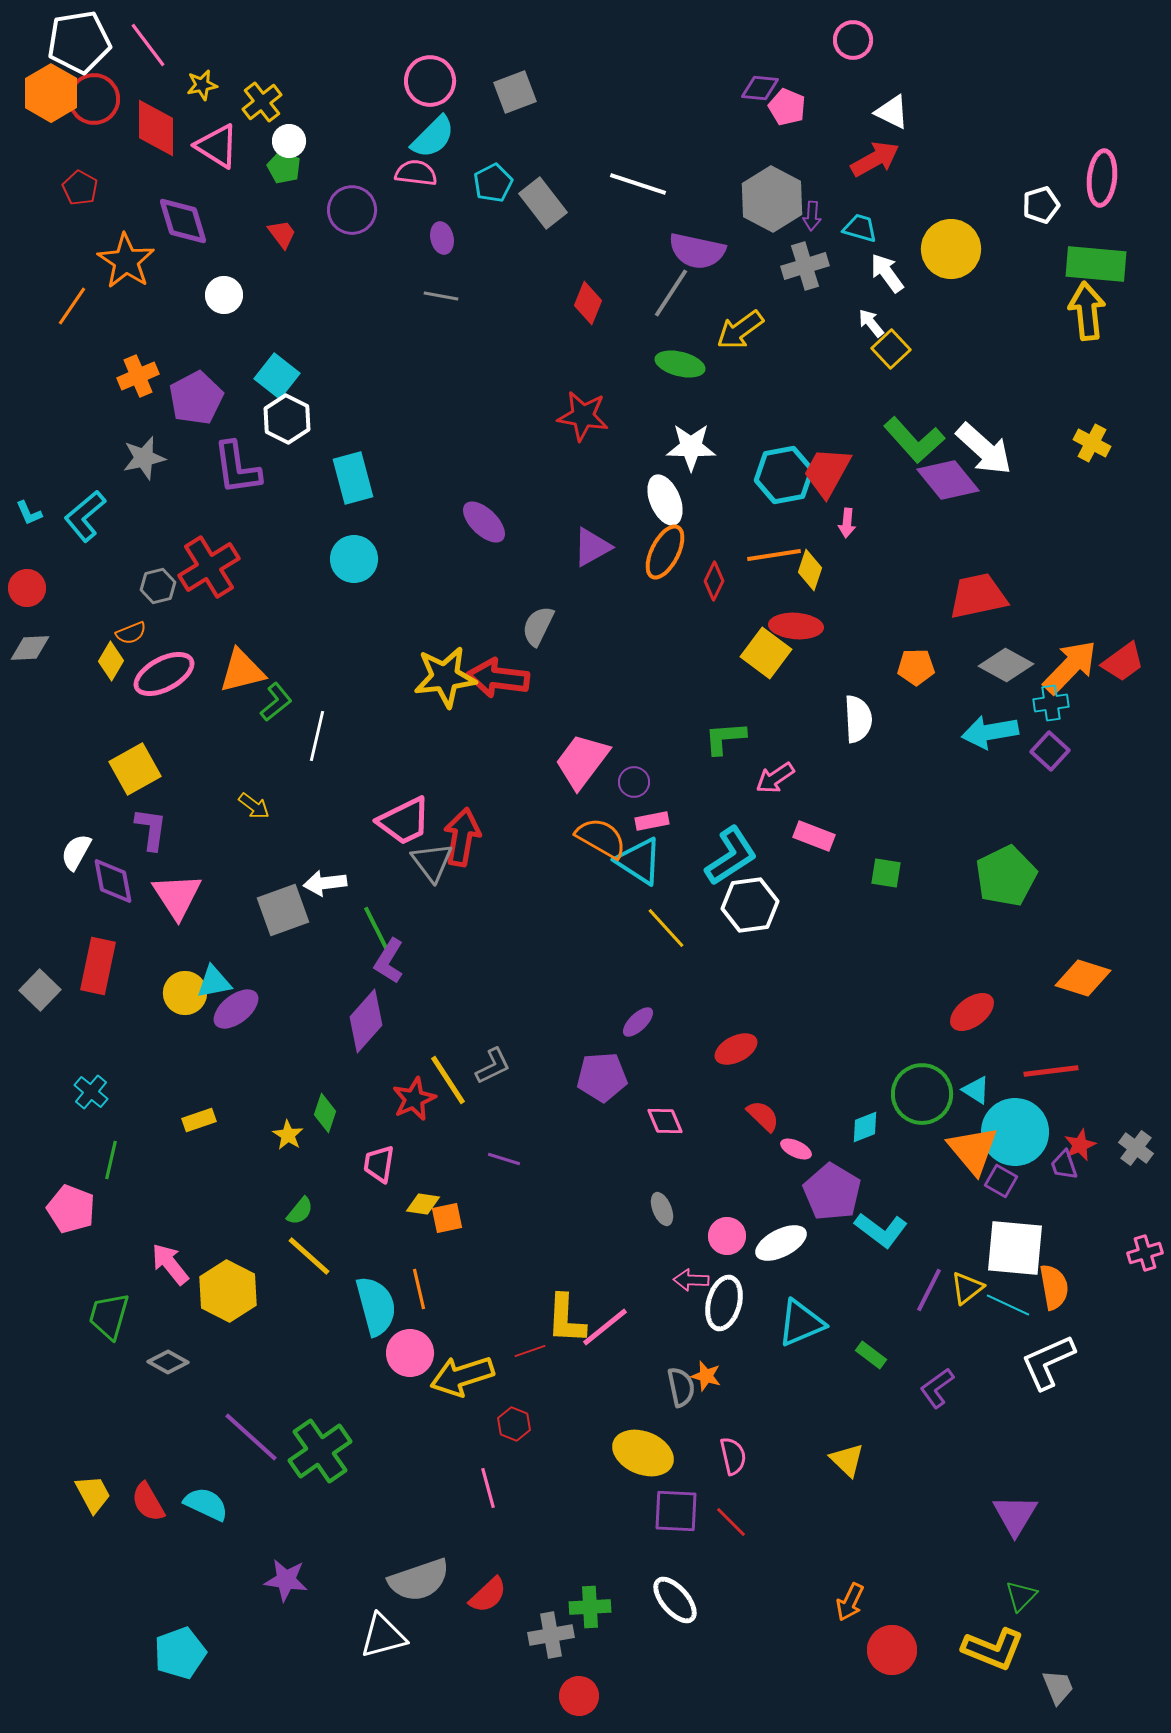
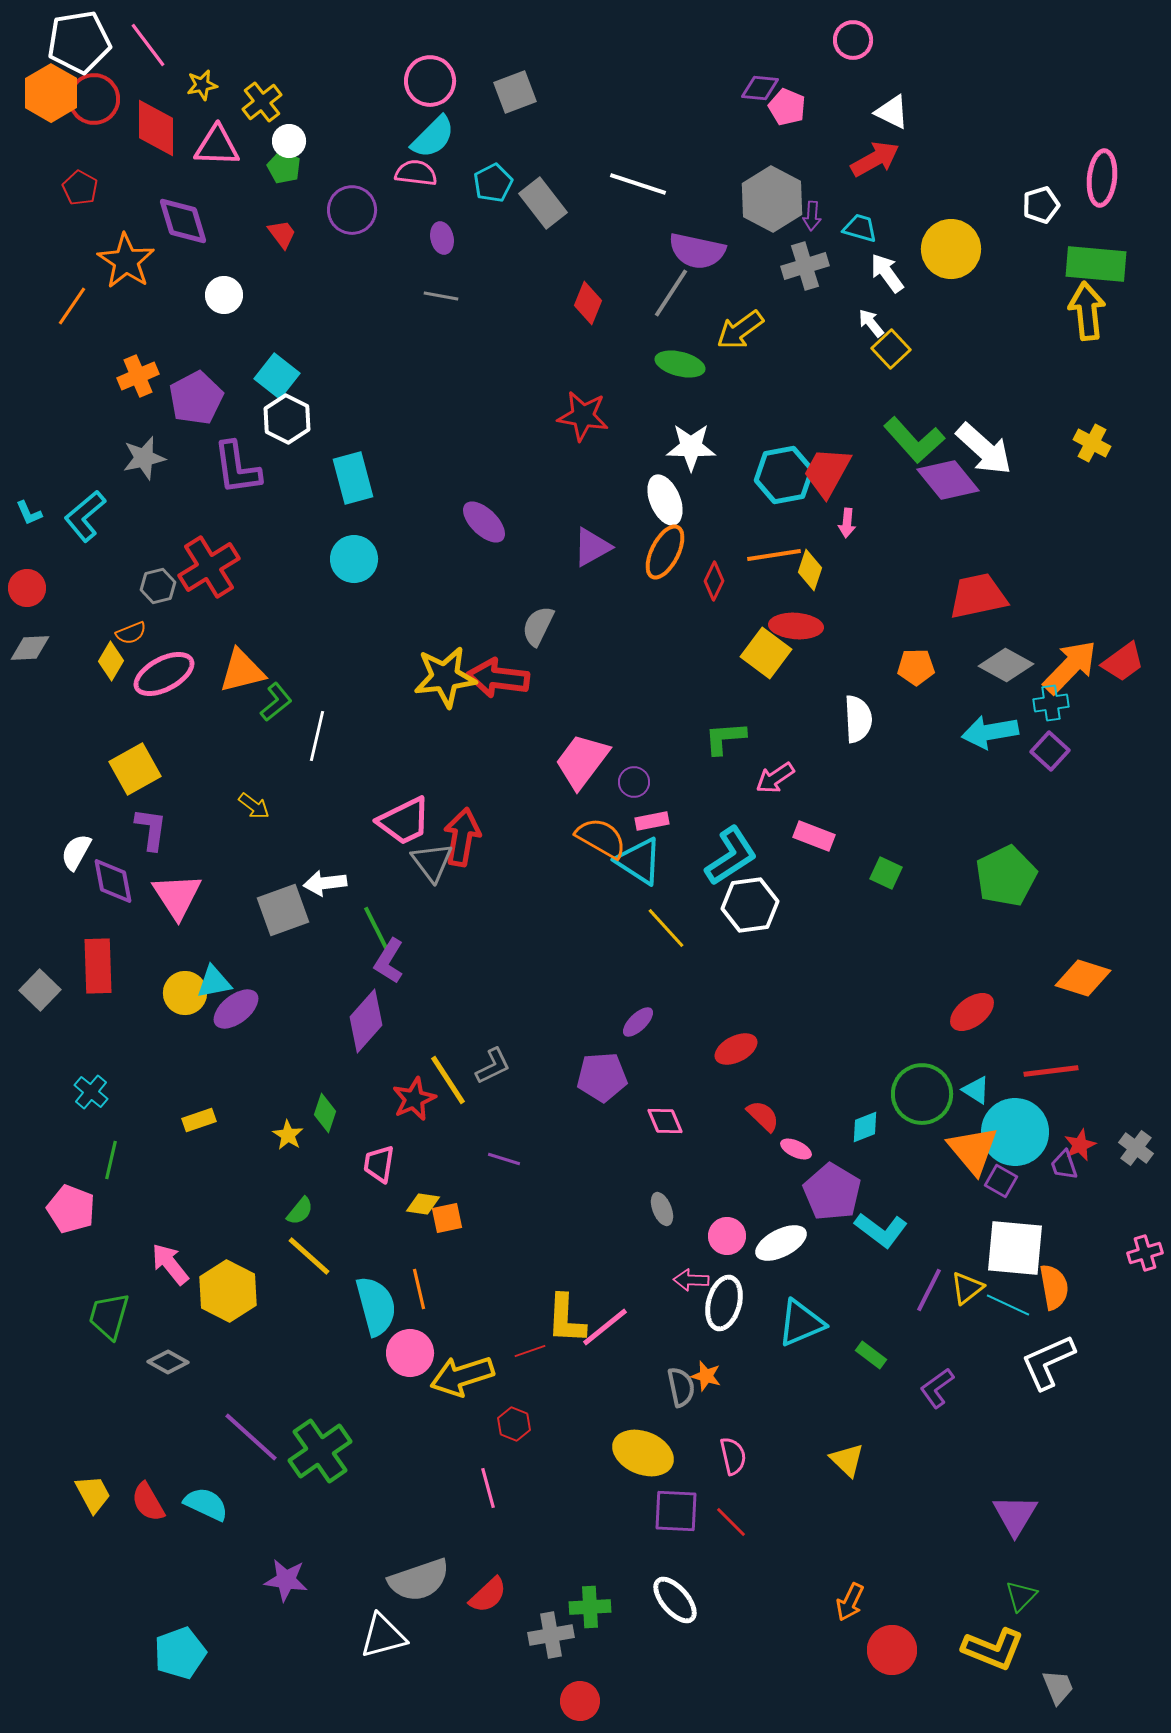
pink triangle at (217, 146): rotated 30 degrees counterclockwise
green square at (886, 873): rotated 16 degrees clockwise
red rectangle at (98, 966): rotated 14 degrees counterclockwise
red circle at (579, 1696): moved 1 px right, 5 px down
